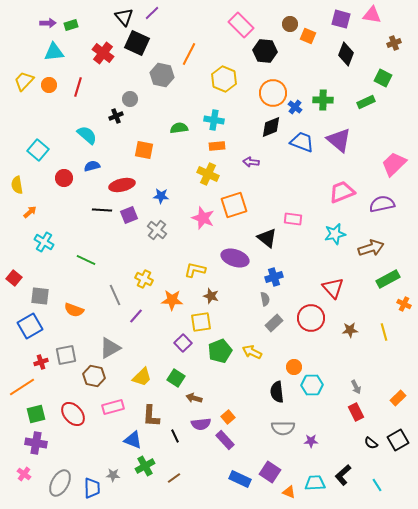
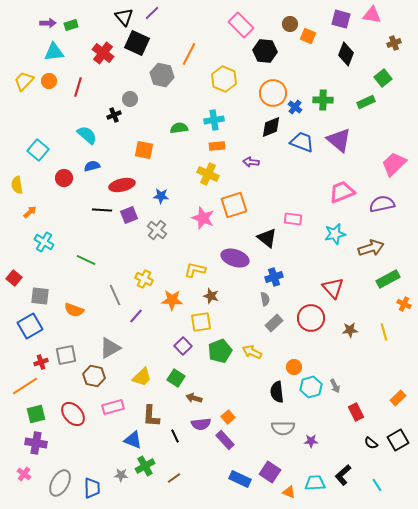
green square at (383, 78): rotated 24 degrees clockwise
orange circle at (49, 85): moved 4 px up
black cross at (116, 116): moved 2 px left, 1 px up
cyan cross at (214, 120): rotated 18 degrees counterclockwise
purple square at (183, 343): moved 3 px down
cyan hexagon at (312, 385): moved 1 px left, 2 px down; rotated 15 degrees counterclockwise
orange line at (22, 387): moved 3 px right, 1 px up
gray arrow at (356, 387): moved 21 px left, 1 px up
gray star at (113, 475): moved 8 px right
